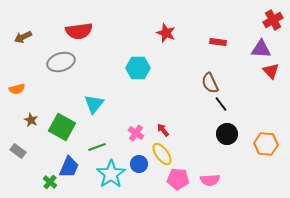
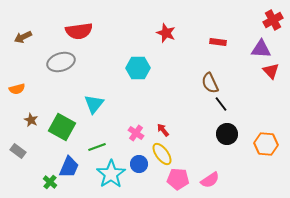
pink semicircle: rotated 30 degrees counterclockwise
